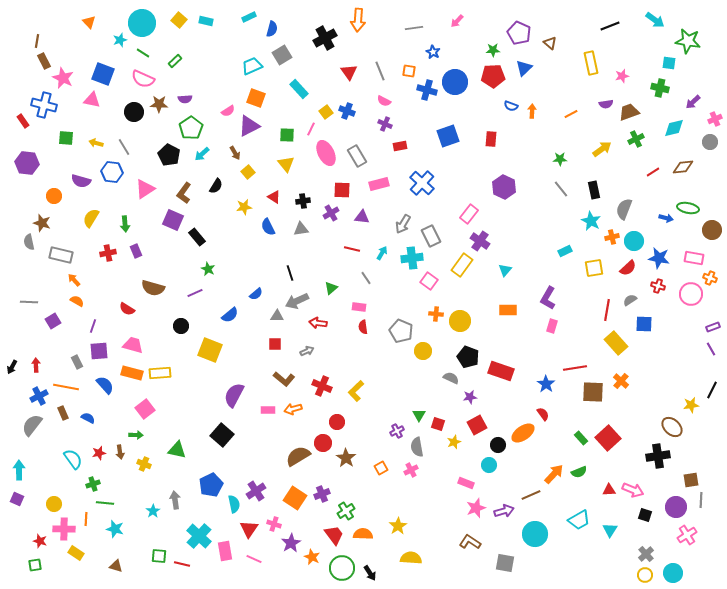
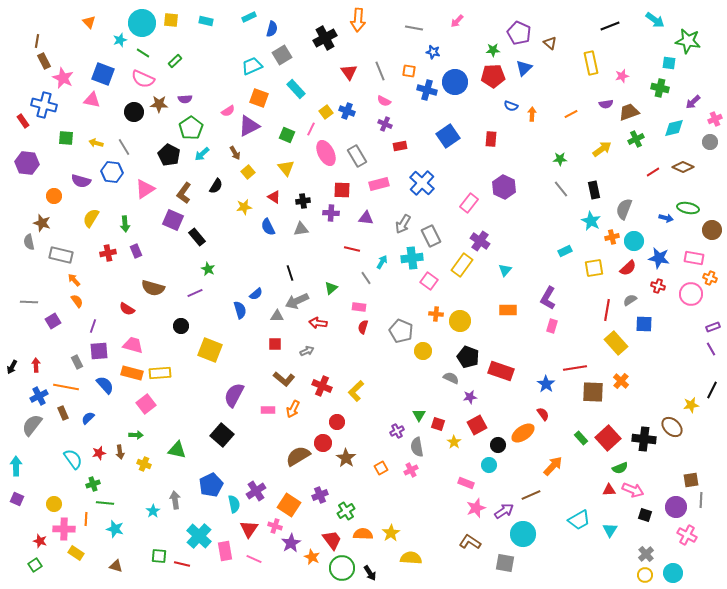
yellow square at (179, 20): moved 8 px left; rotated 35 degrees counterclockwise
gray line at (414, 28): rotated 18 degrees clockwise
blue star at (433, 52): rotated 16 degrees counterclockwise
cyan rectangle at (299, 89): moved 3 px left
orange square at (256, 98): moved 3 px right
orange arrow at (532, 111): moved 3 px down
green square at (287, 135): rotated 21 degrees clockwise
blue square at (448, 136): rotated 15 degrees counterclockwise
yellow triangle at (286, 164): moved 4 px down
brown diamond at (683, 167): rotated 30 degrees clockwise
purple cross at (331, 213): rotated 35 degrees clockwise
pink rectangle at (469, 214): moved 11 px up
purple triangle at (362, 217): moved 4 px right, 1 px down
cyan arrow at (382, 253): moved 9 px down
orange semicircle at (77, 301): rotated 24 degrees clockwise
blue semicircle at (230, 315): moved 10 px right, 5 px up; rotated 66 degrees counterclockwise
red semicircle at (363, 327): rotated 24 degrees clockwise
pink square at (145, 409): moved 1 px right, 5 px up
orange arrow at (293, 409): rotated 48 degrees counterclockwise
blue semicircle at (88, 418): rotated 72 degrees counterclockwise
yellow star at (454, 442): rotated 16 degrees counterclockwise
black cross at (658, 456): moved 14 px left, 17 px up; rotated 15 degrees clockwise
cyan arrow at (19, 470): moved 3 px left, 4 px up
green semicircle at (579, 472): moved 41 px right, 4 px up
orange arrow at (554, 474): moved 1 px left, 8 px up
purple cross at (322, 494): moved 2 px left, 1 px down
orange square at (295, 498): moved 6 px left, 7 px down
purple arrow at (504, 511): rotated 18 degrees counterclockwise
pink cross at (274, 524): moved 1 px right, 2 px down
yellow star at (398, 526): moved 7 px left, 7 px down
cyan circle at (535, 534): moved 12 px left
red trapezoid at (334, 535): moved 2 px left, 5 px down
pink cross at (687, 535): rotated 30 degrees counterclockwise
green square at (35, 565): rotated 24 degrees counterclockwise
